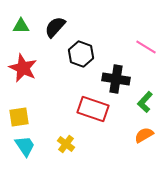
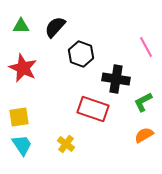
pink line: rotated 30 degrees clockwise
green L-shape: moved 2 px left; rotated 20 degrees clockwise
cyan trapezoid: moved 3 px left, 1 px up
